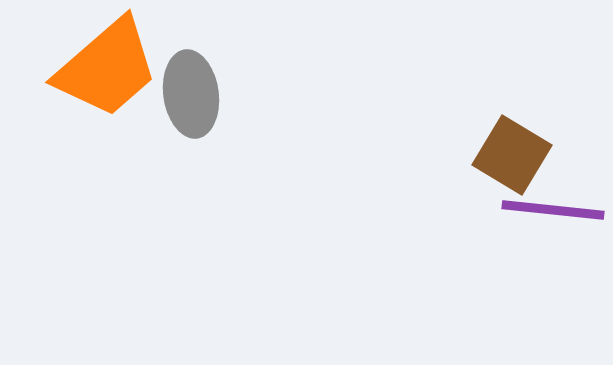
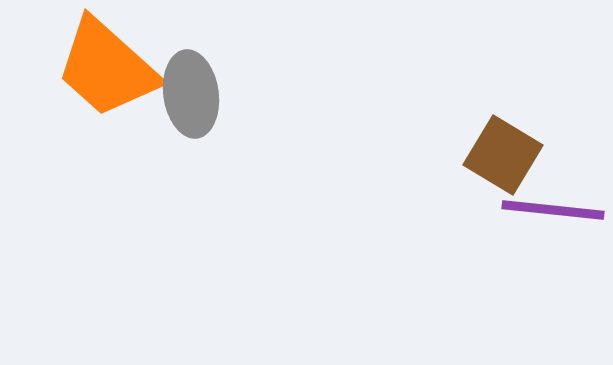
orange trapezoid: rotated 83 degrees clockwise
brown square: moved 9 px left
